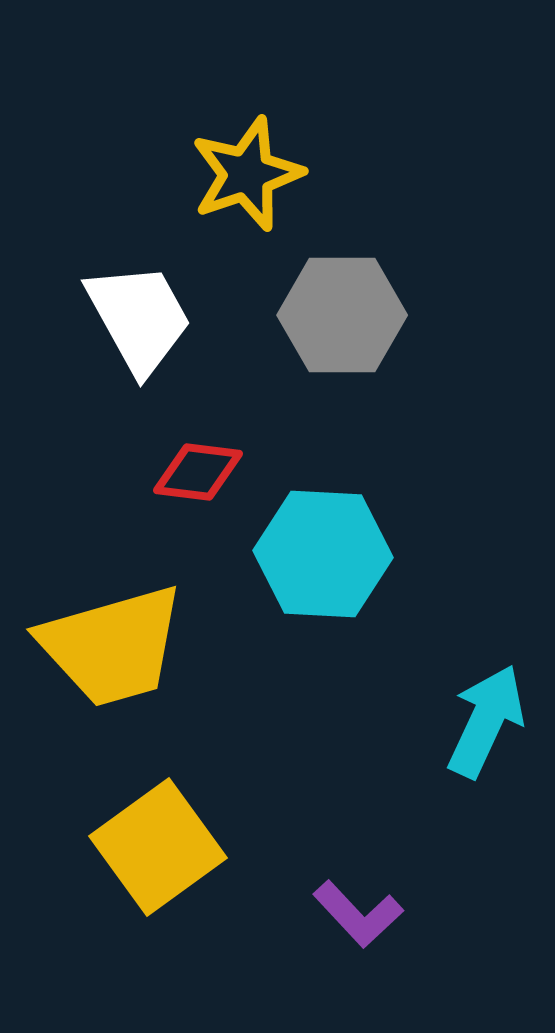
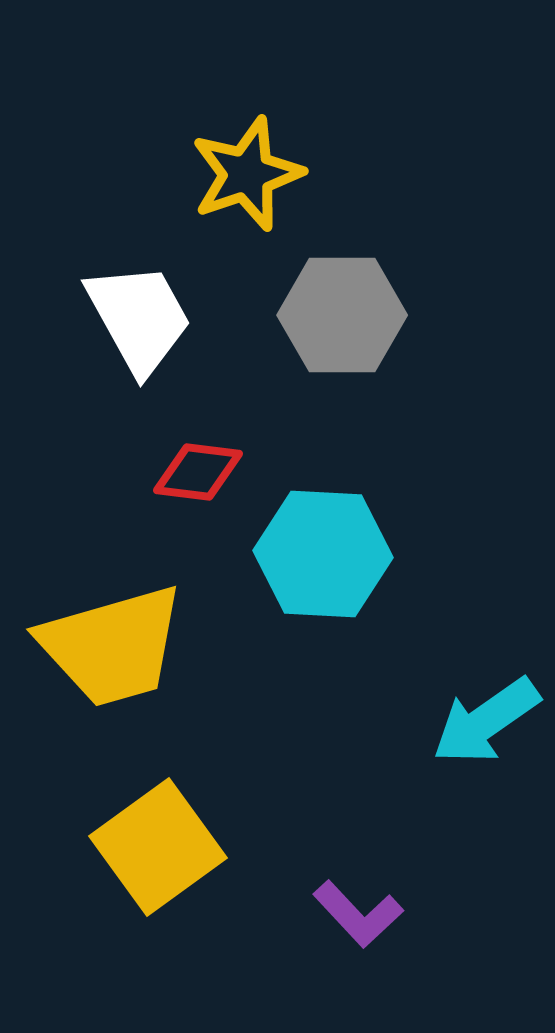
cyan arrow: rotated 150 degrees counterclockwise
